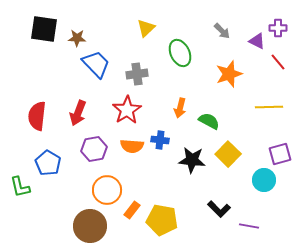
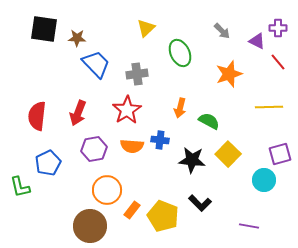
blue pentagon: rotated 15 degrees clockwise
black L-shape: moved 19 px left, 6 px up
yellow pentagon: moved 1 px right, 4 px up; rotated 12 degrees clockwise
